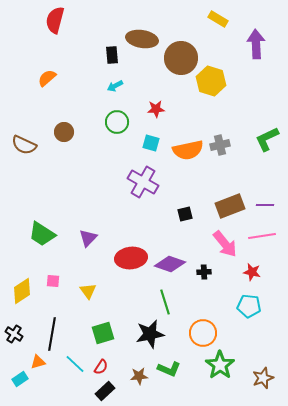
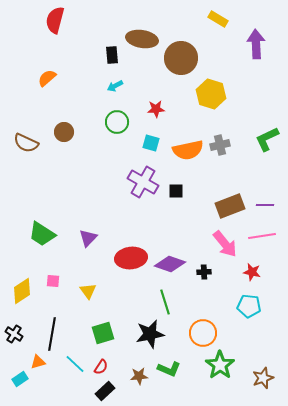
yellow hexagon at (211, 81): moved 13 px down
brown semicircle at (24, 145): moved 2 px right, 2 px up
black square at (185, 214): moved 9 px left, 23 px up; rotated 14 degrees clockwise
